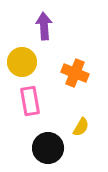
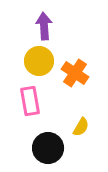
yellow circle: moved 17 px right, 1 px up
orange cross: rotated 12 degrees clockwise
